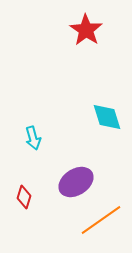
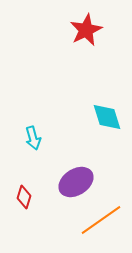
red star: rotated 12 degrees clockwise
